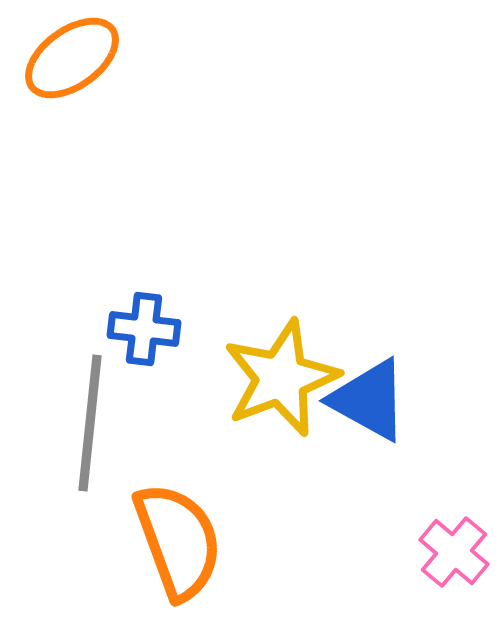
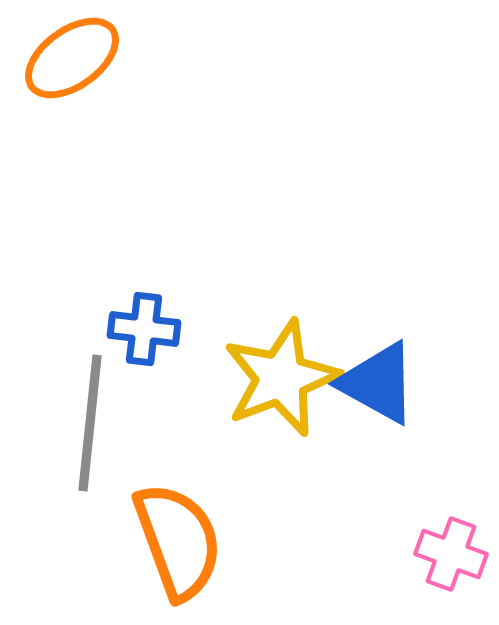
blue triangle: moved 9 px right, 17 px up
pink cross: moved 3 px left, 2 px down; rotated 20 degrees counterclockwise
